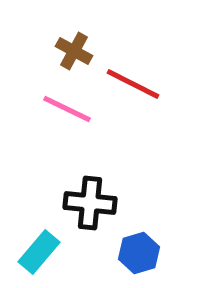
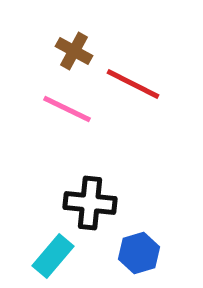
cyan rectangle: moved 14 px right, 4 px down
